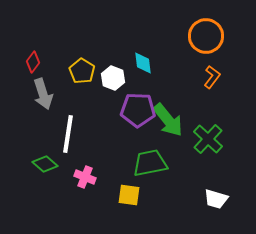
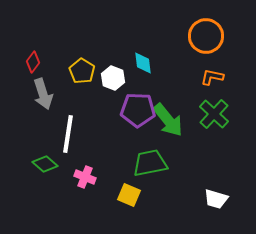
orange L-shape: rotated 115 degrees counterclockwise
green cross: moved 6 px right, 25 px up
yellow square: rotated 15 degrees clockwise
